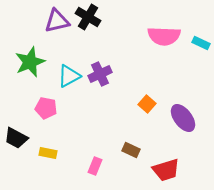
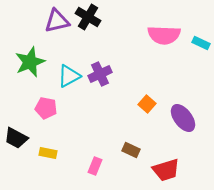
pink semicircle: moved 1 px up
